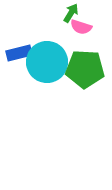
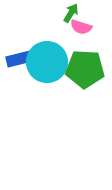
blue rectangle: moved 6 px down
